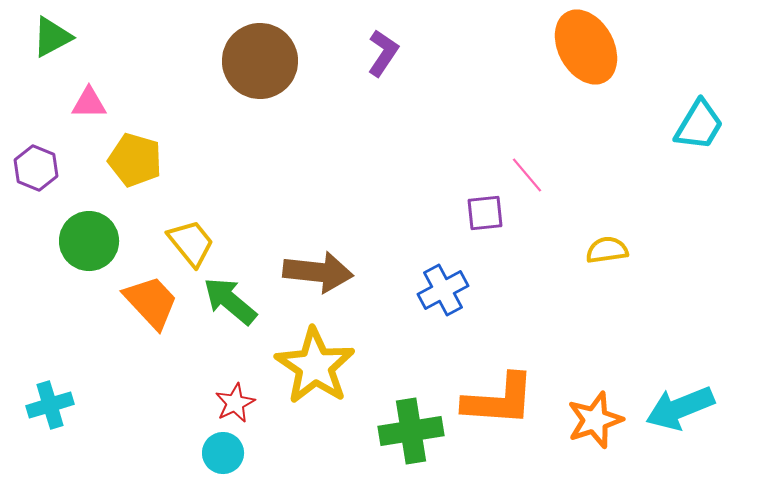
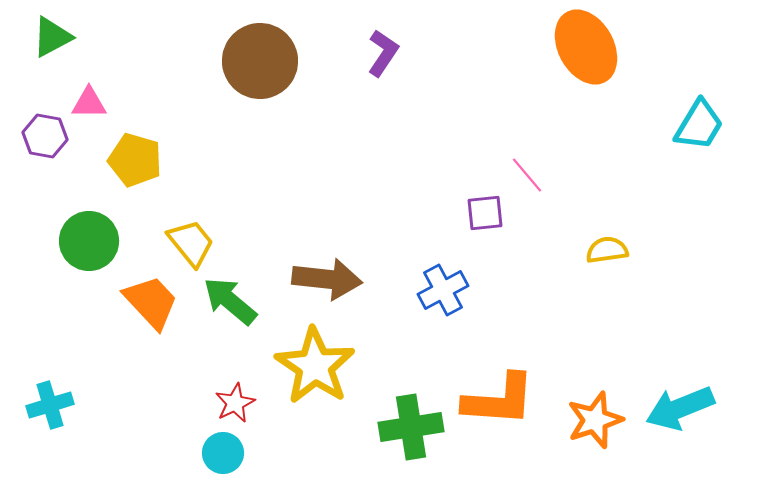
purple hexagon: moved 9 px right, 32 px up; rotated 12 degrees counterclockwise
brown arrow: moved 9 px right, 7 px down
green cross: moved 4 px up
